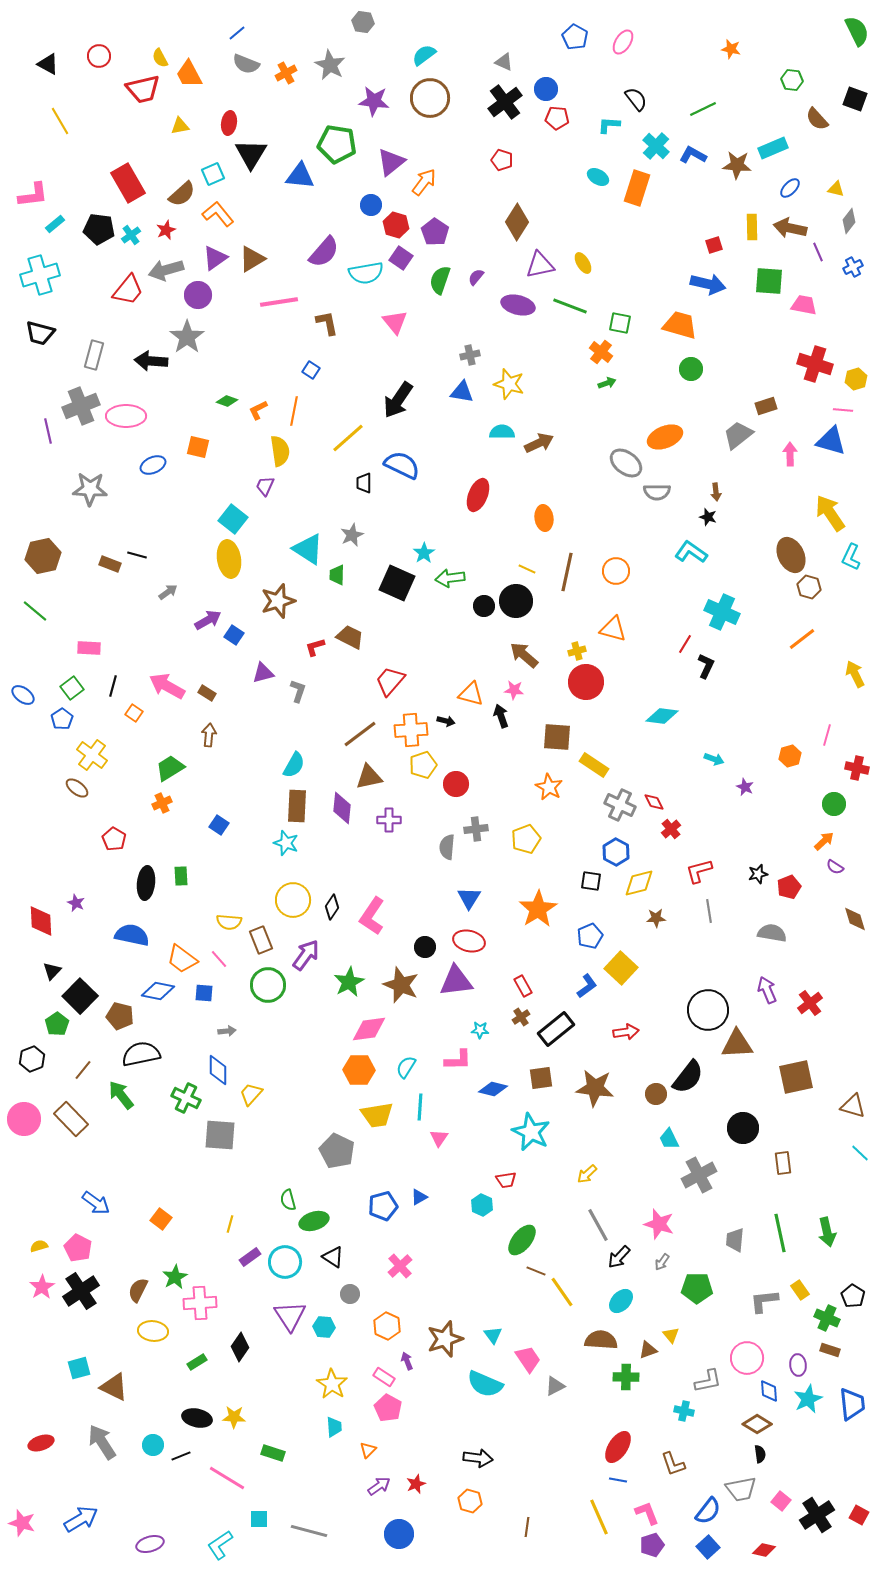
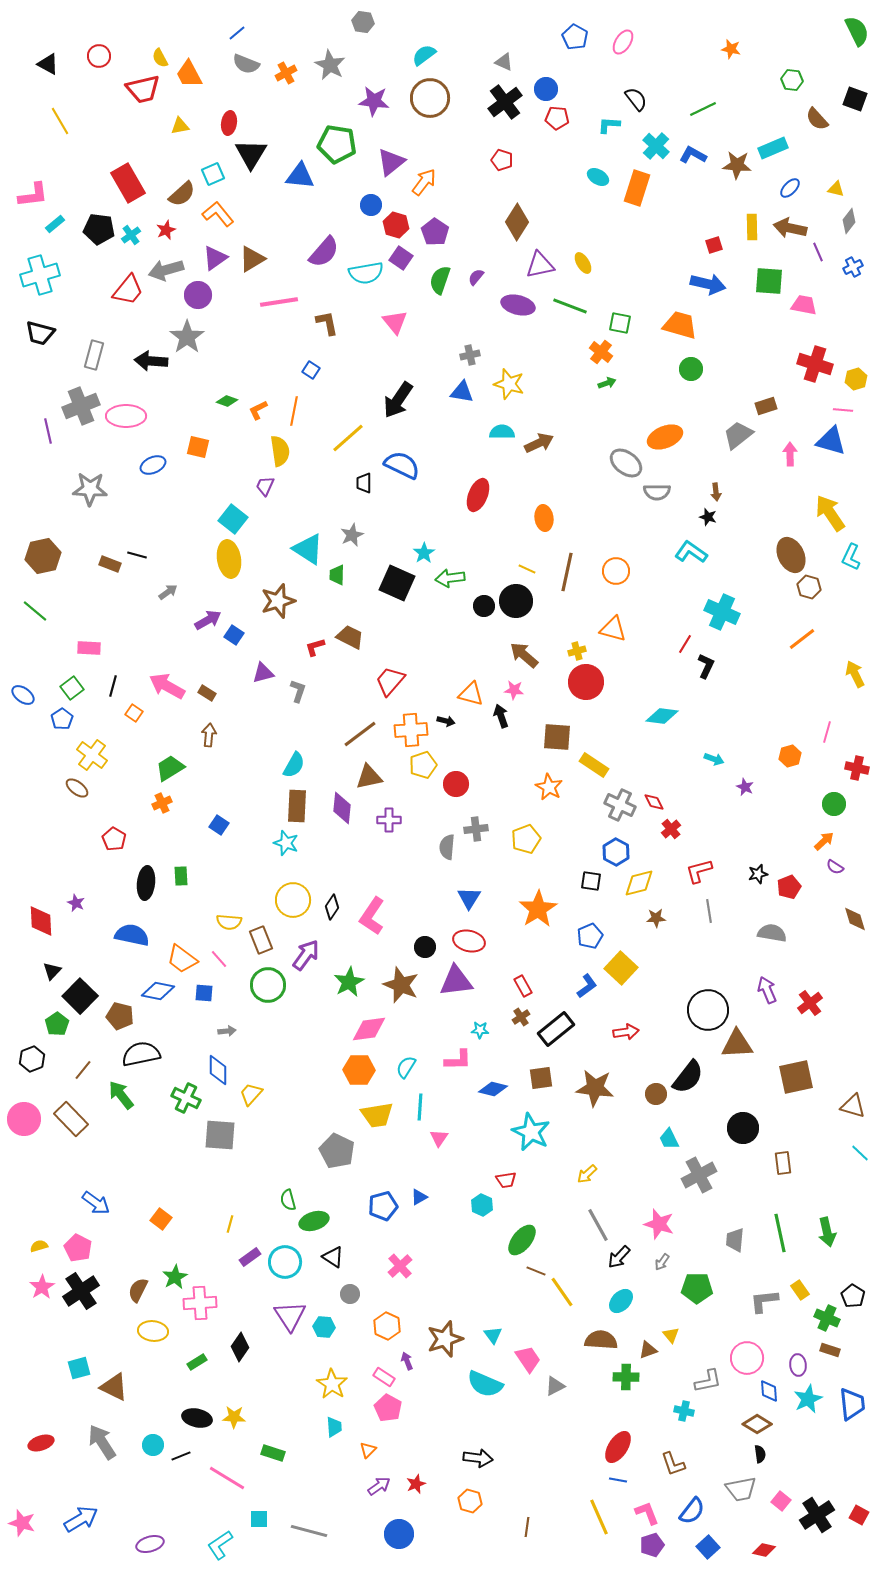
pink line at (827, 735): moved 3 px up
blue semicircle at (708, 1511): moved 16 px left
